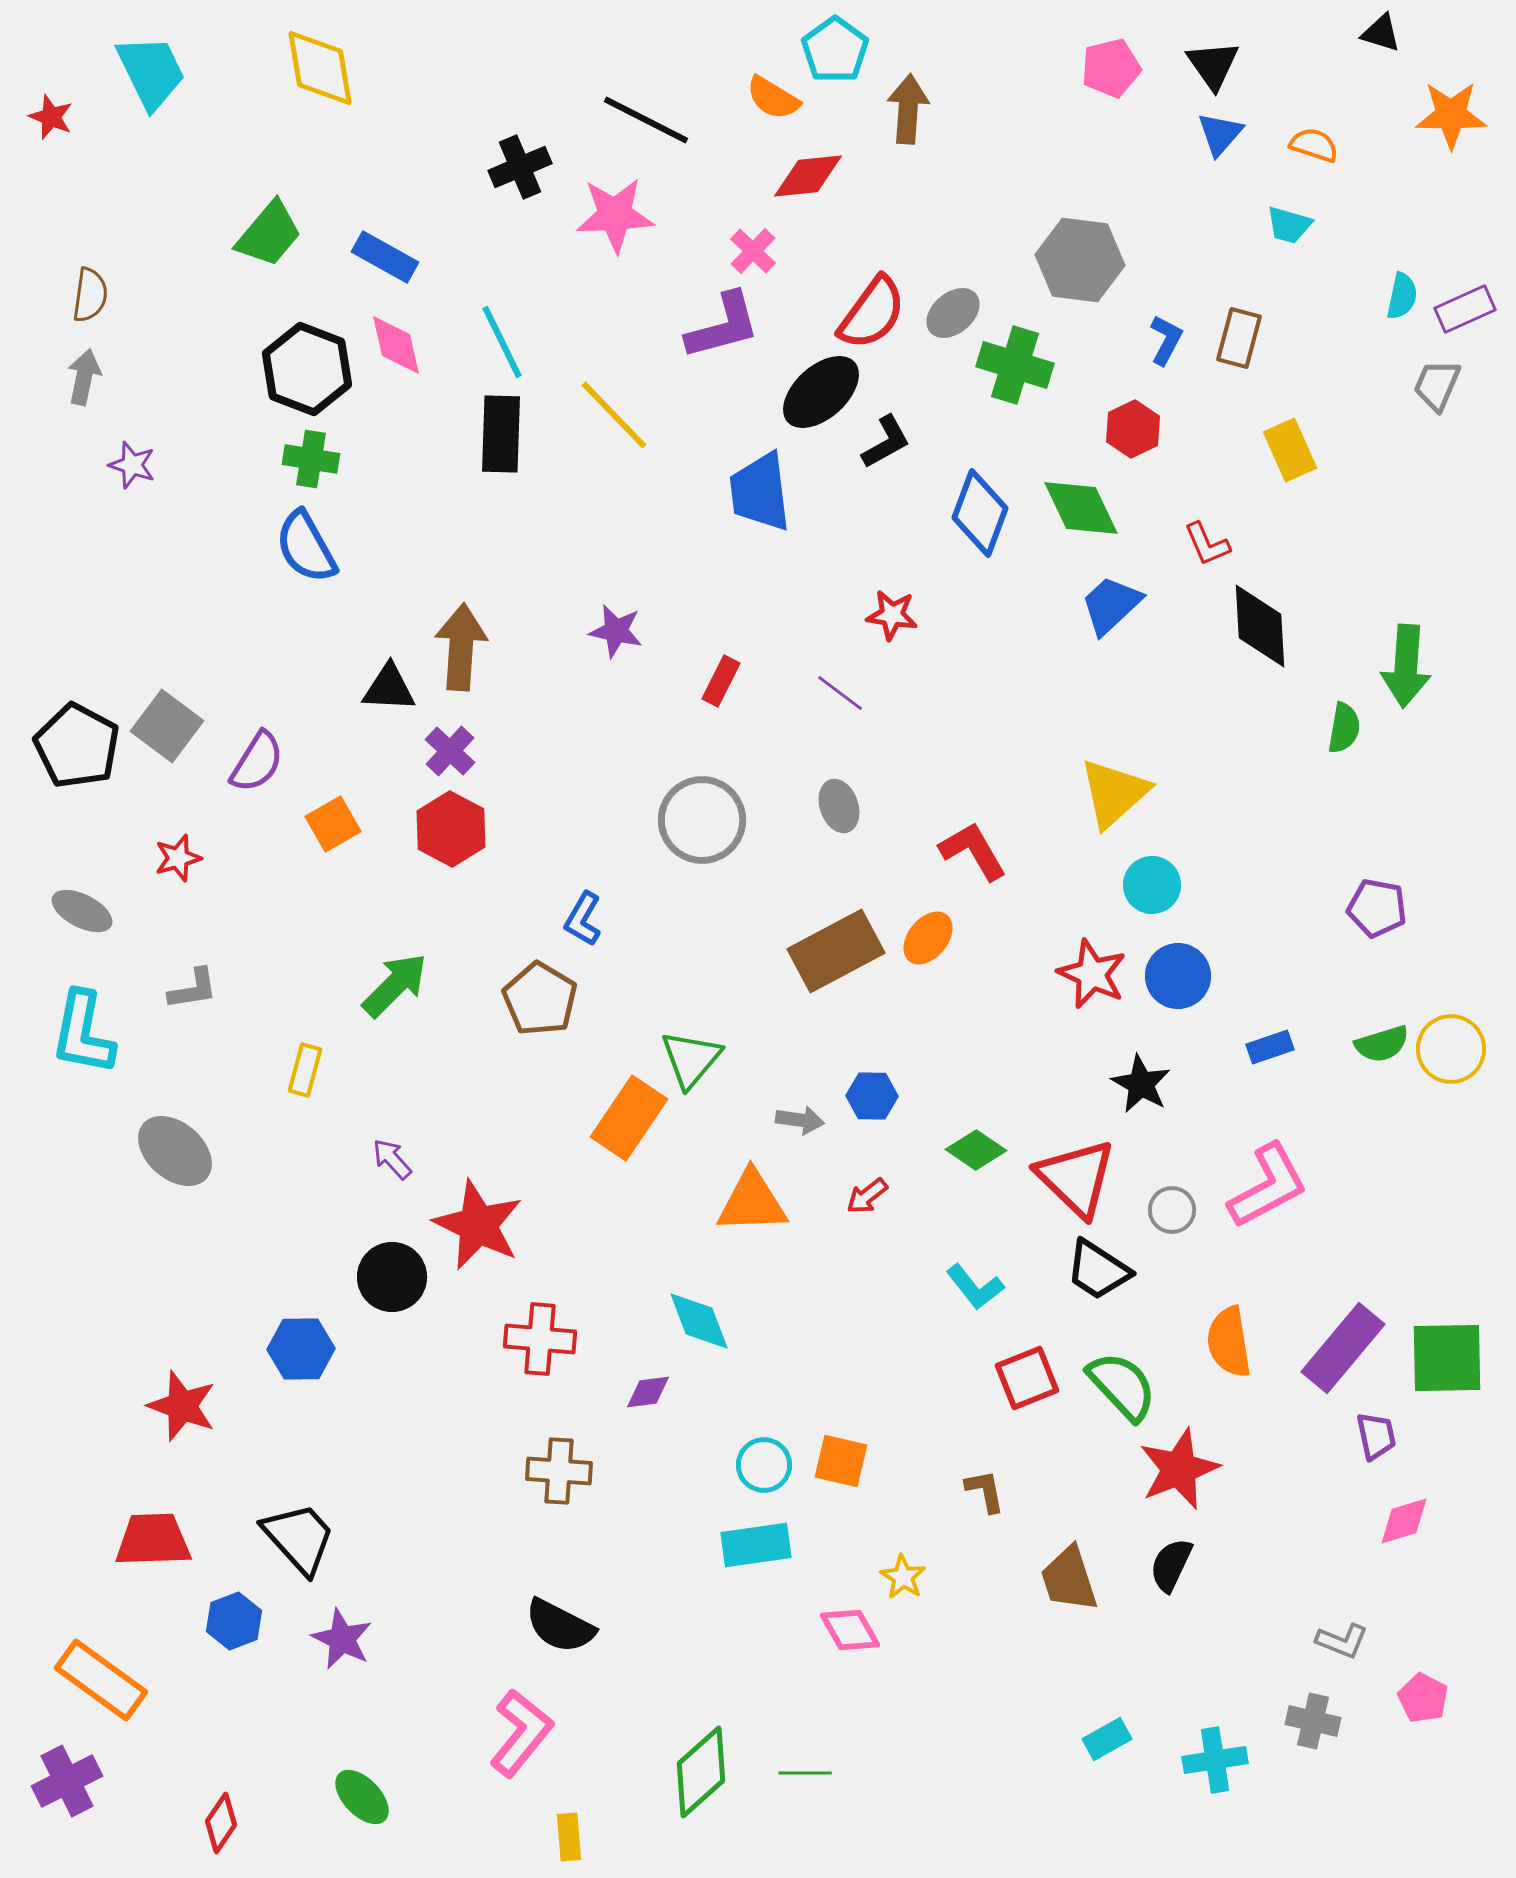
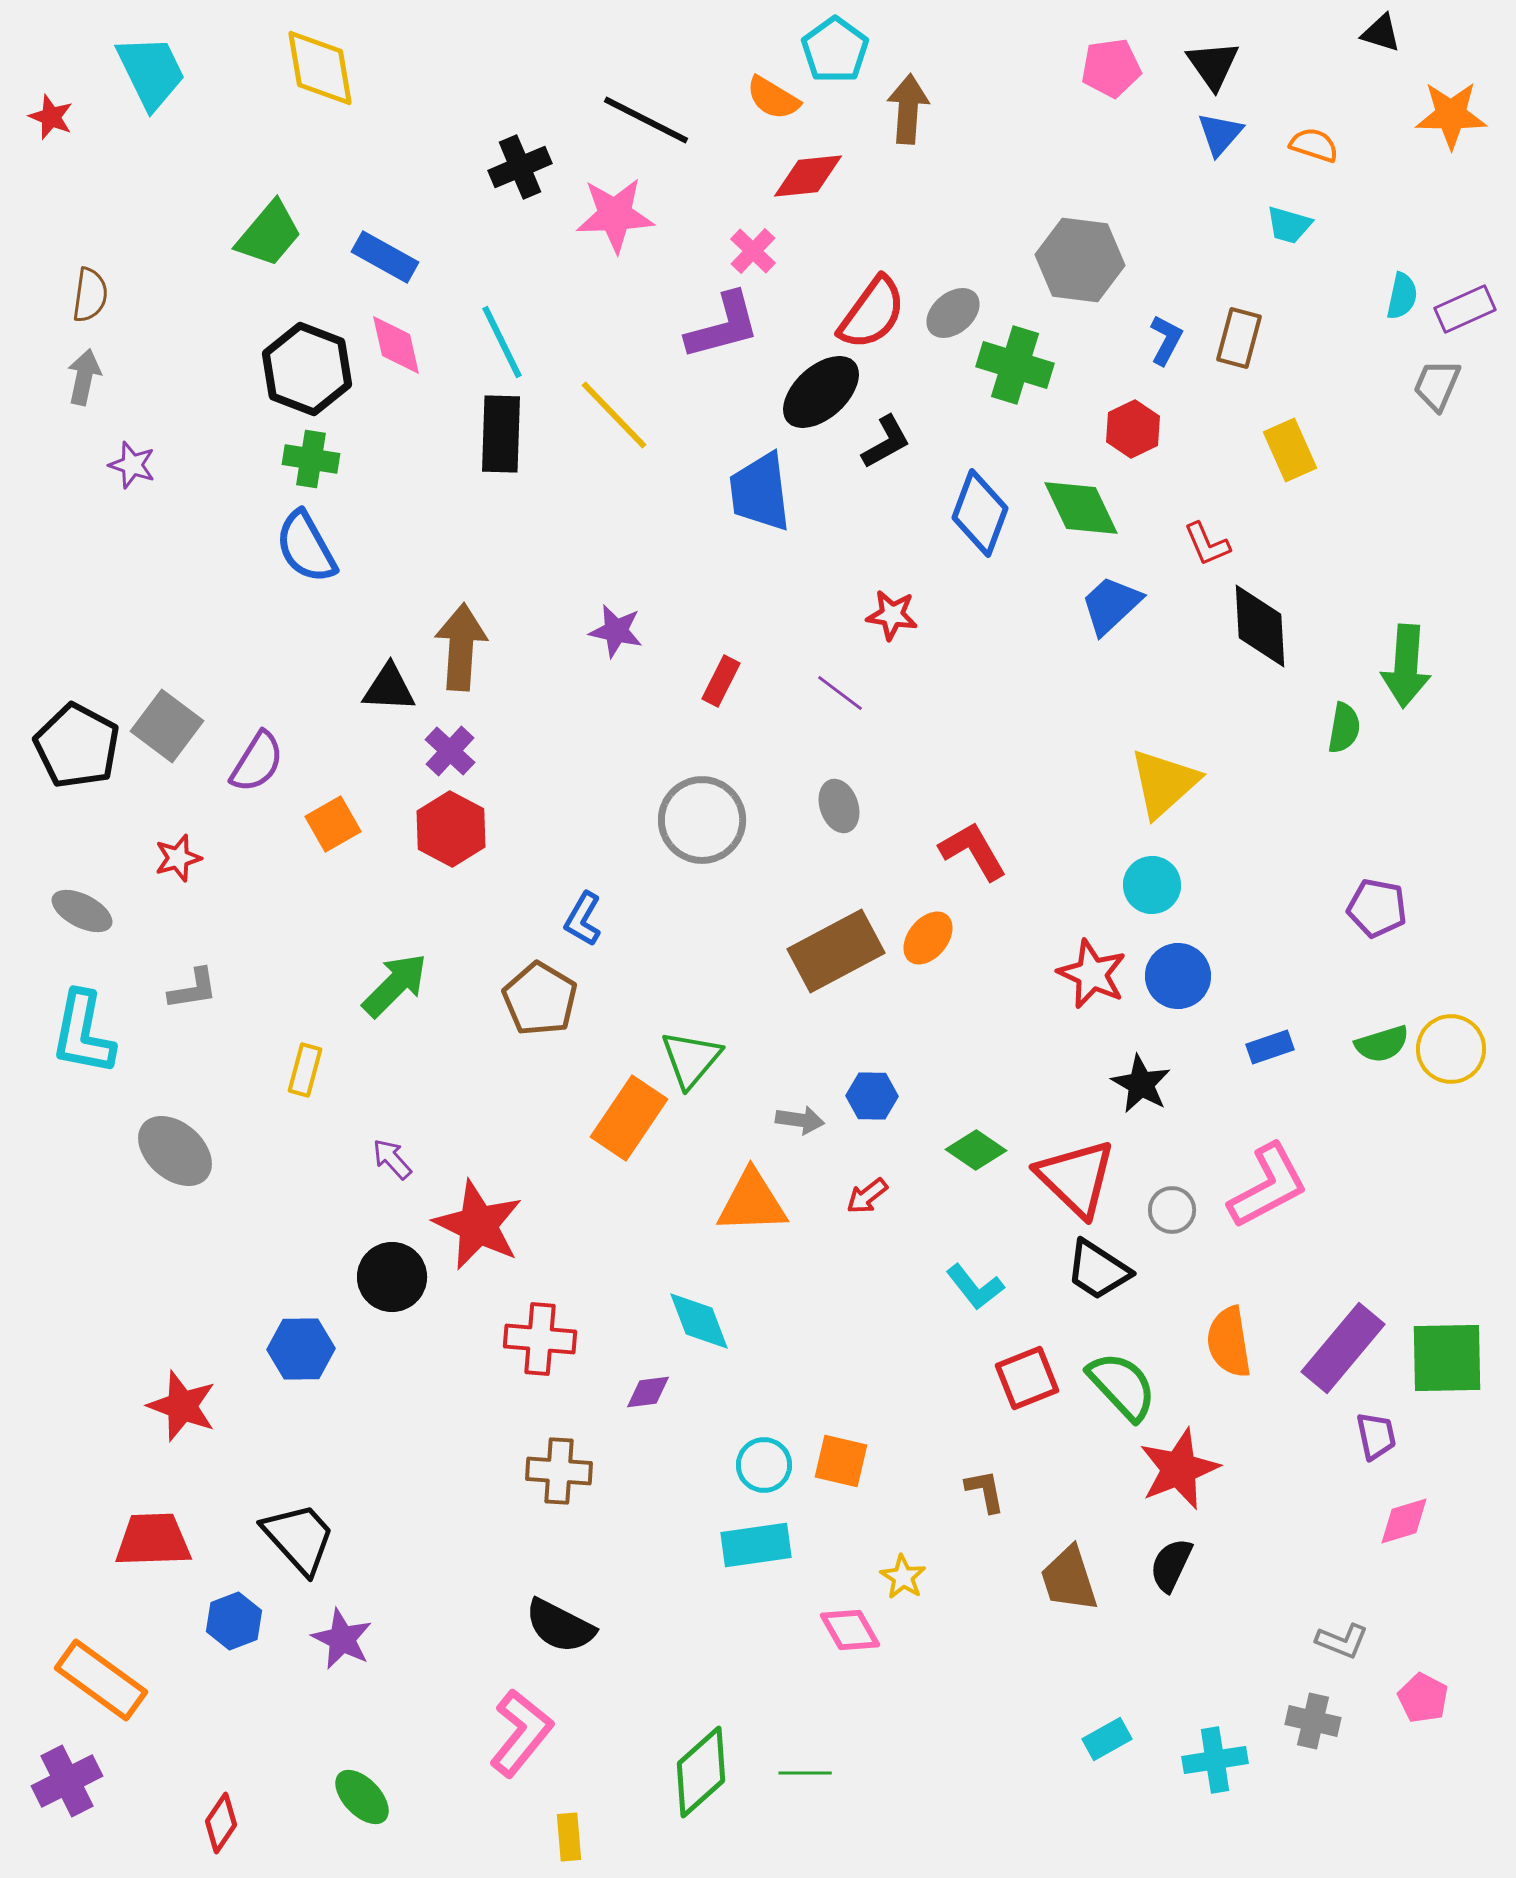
pink pentagon at (1111, 68): rotated 6 degrees clockwise
yellow triangle at (1114, 793): moved 50 px right, 10 px up
